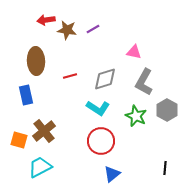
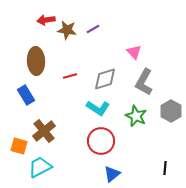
pink triangle: rotated 35 degrees clockwise
blue rectangle: rotated 18 degrees counterclockwise
gray hexagon: moved 4 px right, 1 px down
orange square: moved 6 px down
